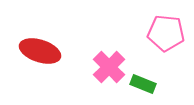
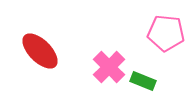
red ellipse: rotated 27 degrees clockwise
green rectangle: moved 3 px up
